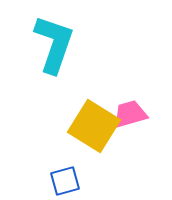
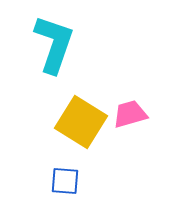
yellow square: moved 13 px left, 4 px up
blue square: rotated 20 degrees clockwise
